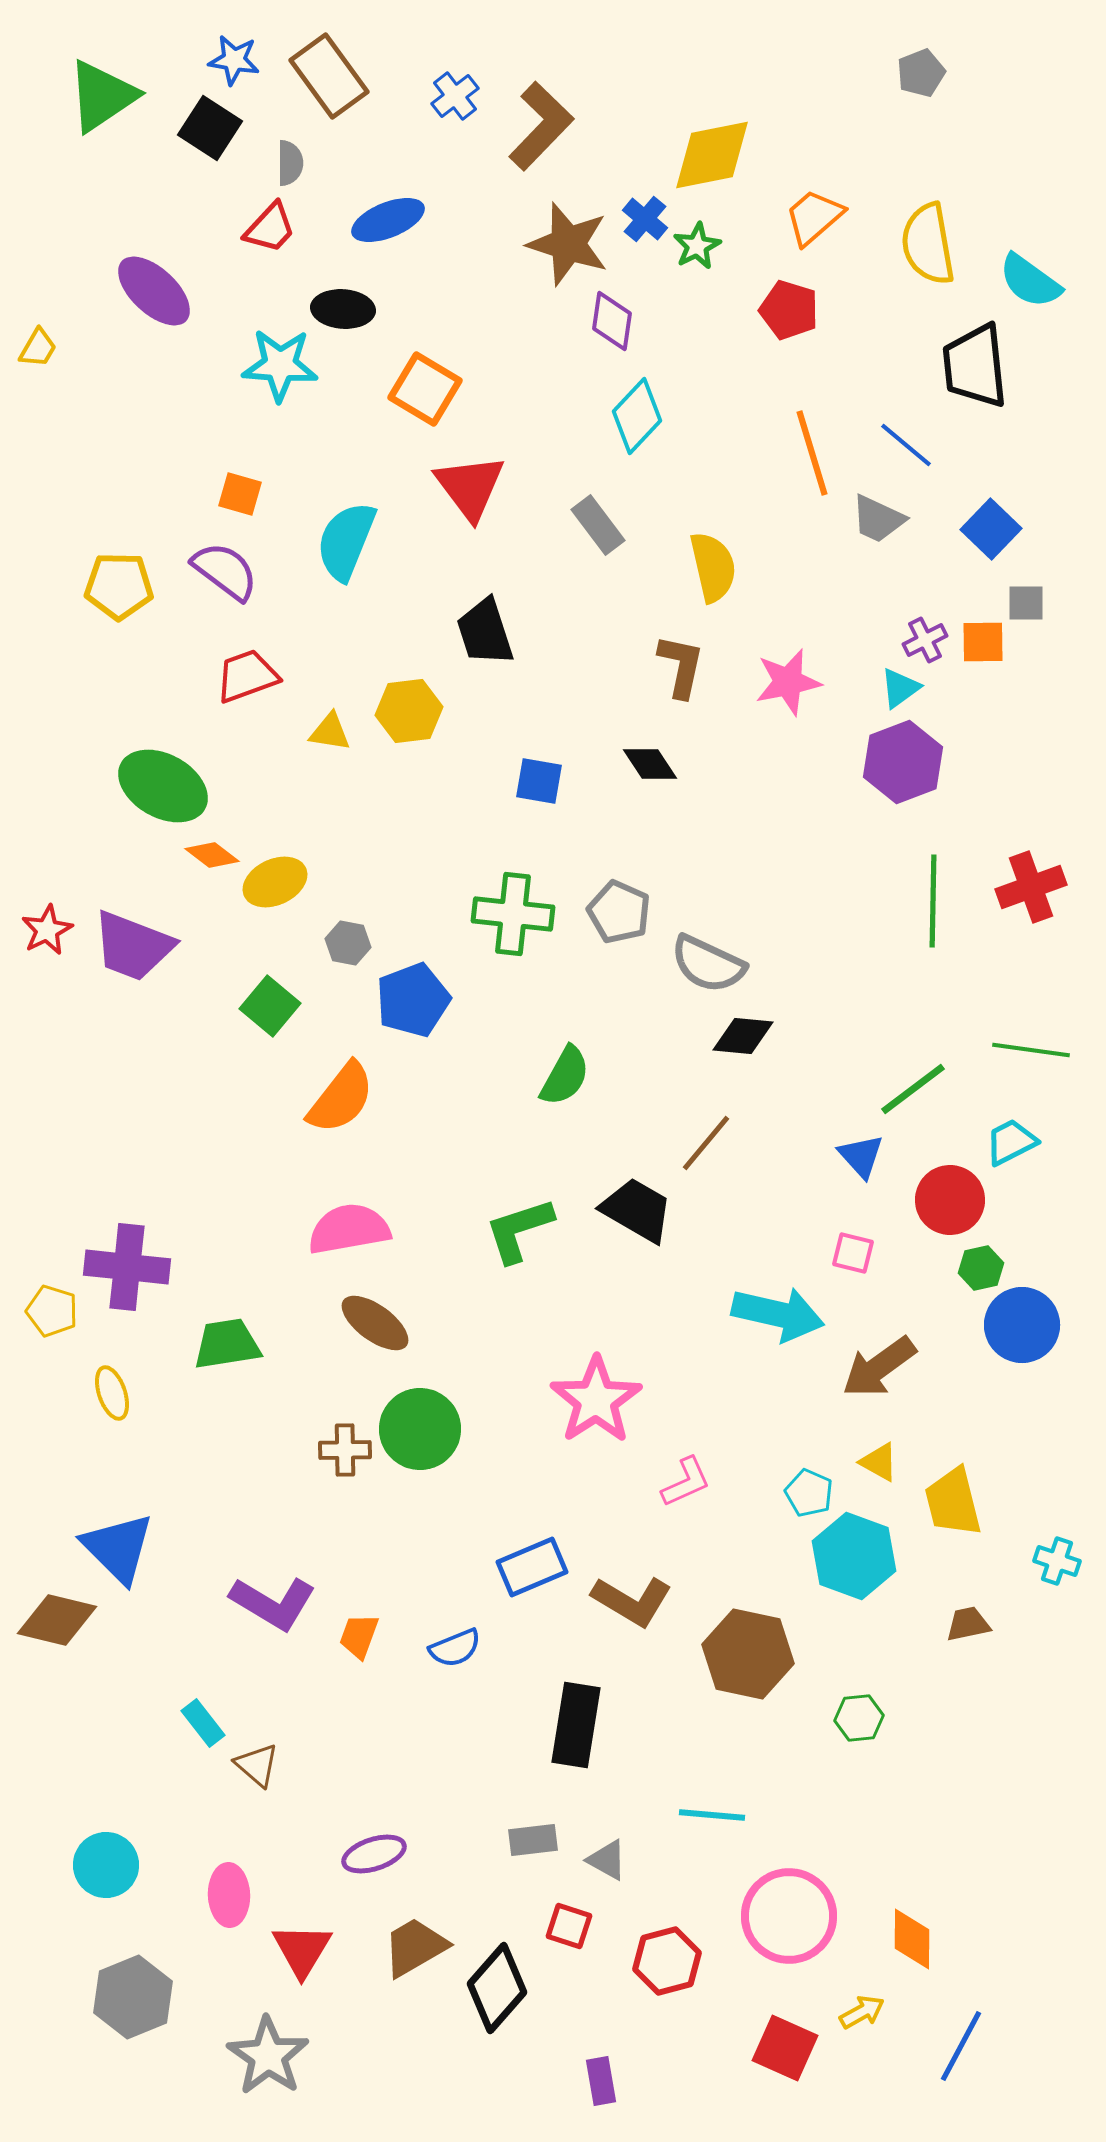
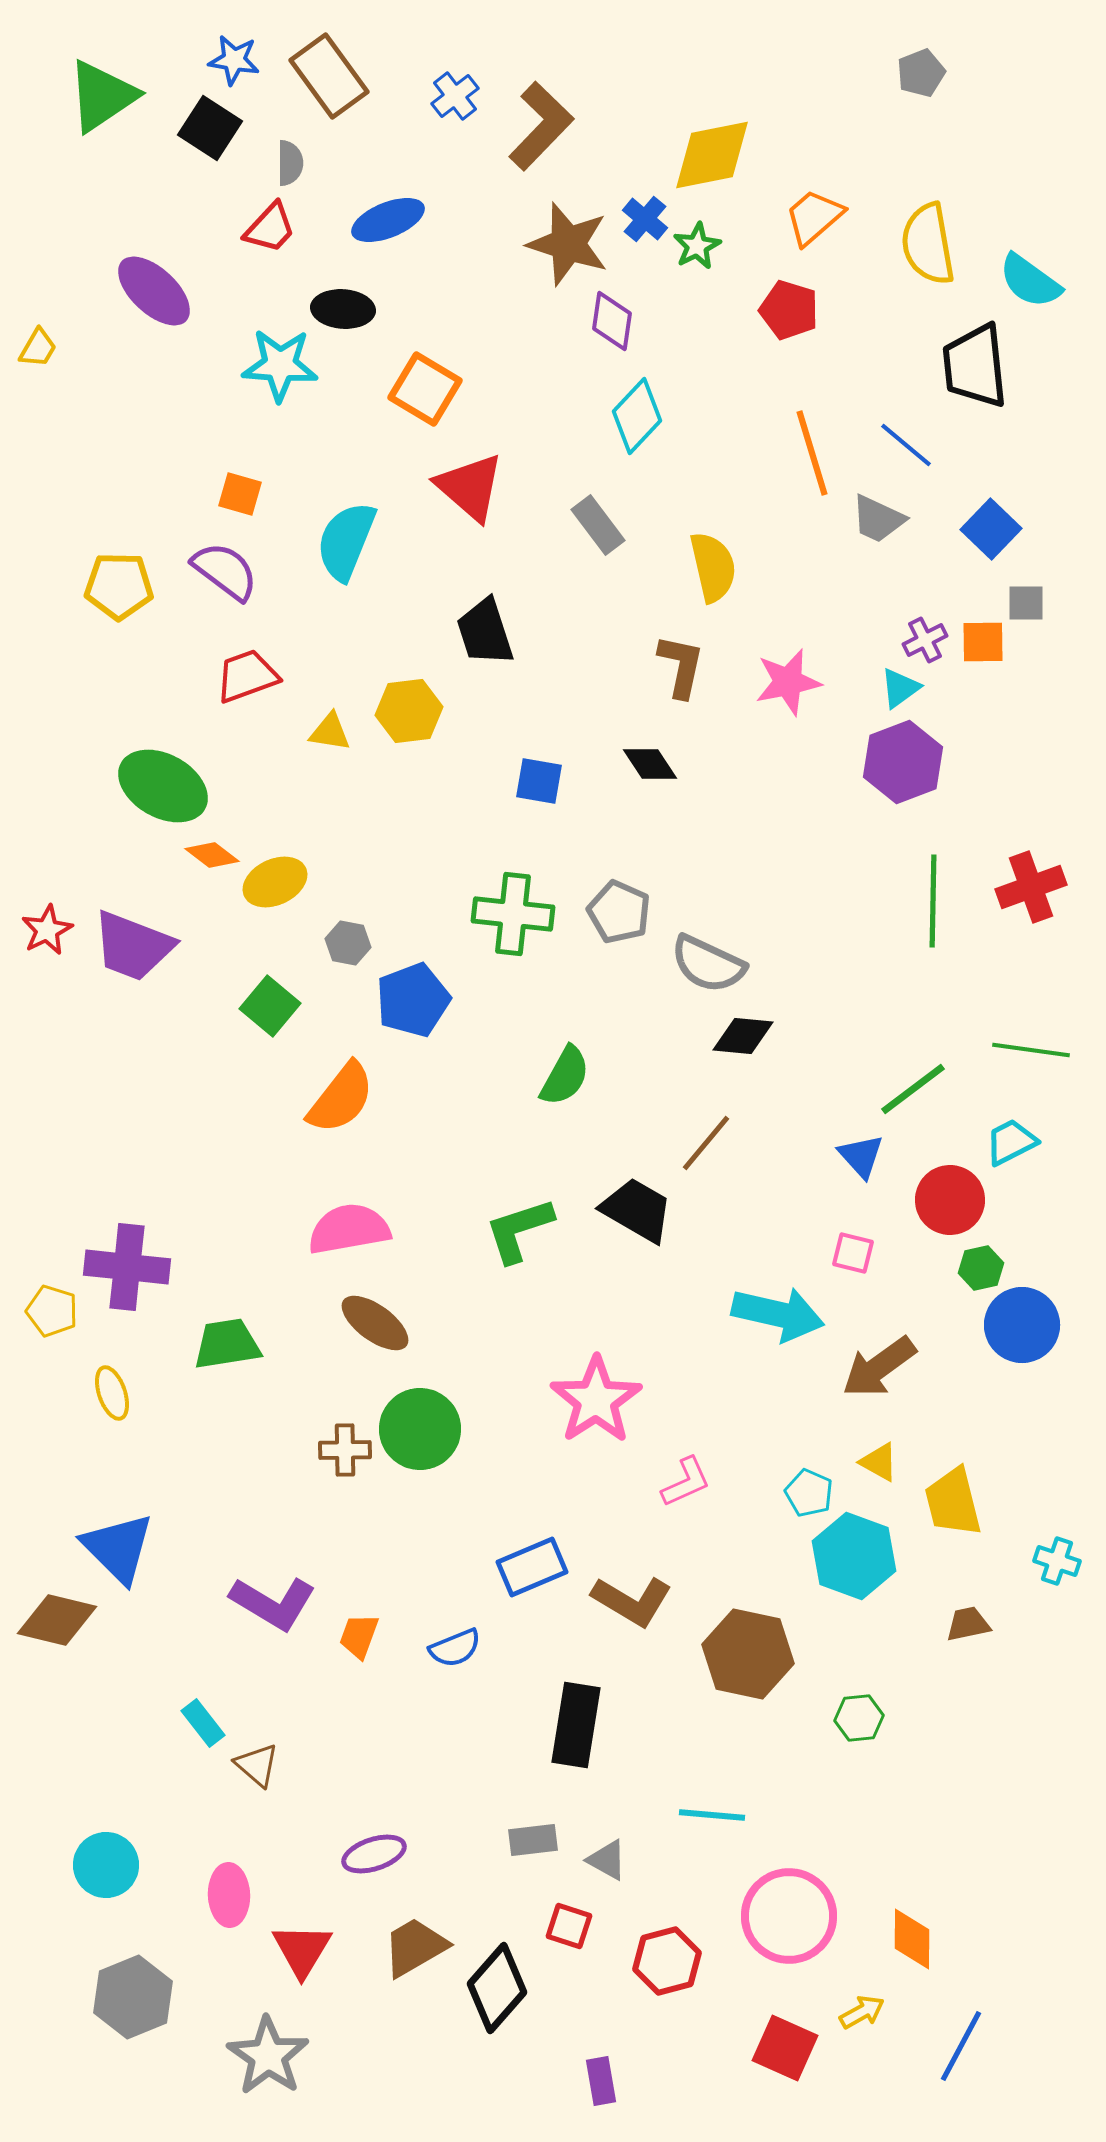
red triangle at (470, 487): rotated 12 degrees counterclockwise
